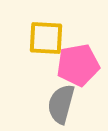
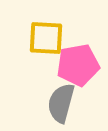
gray semicircle: moved 1 px up
